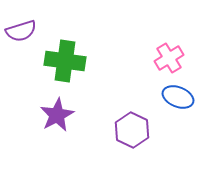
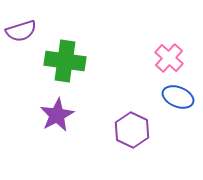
pink cross: rotated 16 degrees counterclockwise
